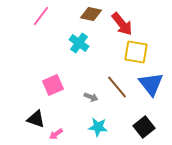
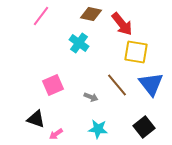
brown line: moved 2 px up
cyan star: moved 2 px down
